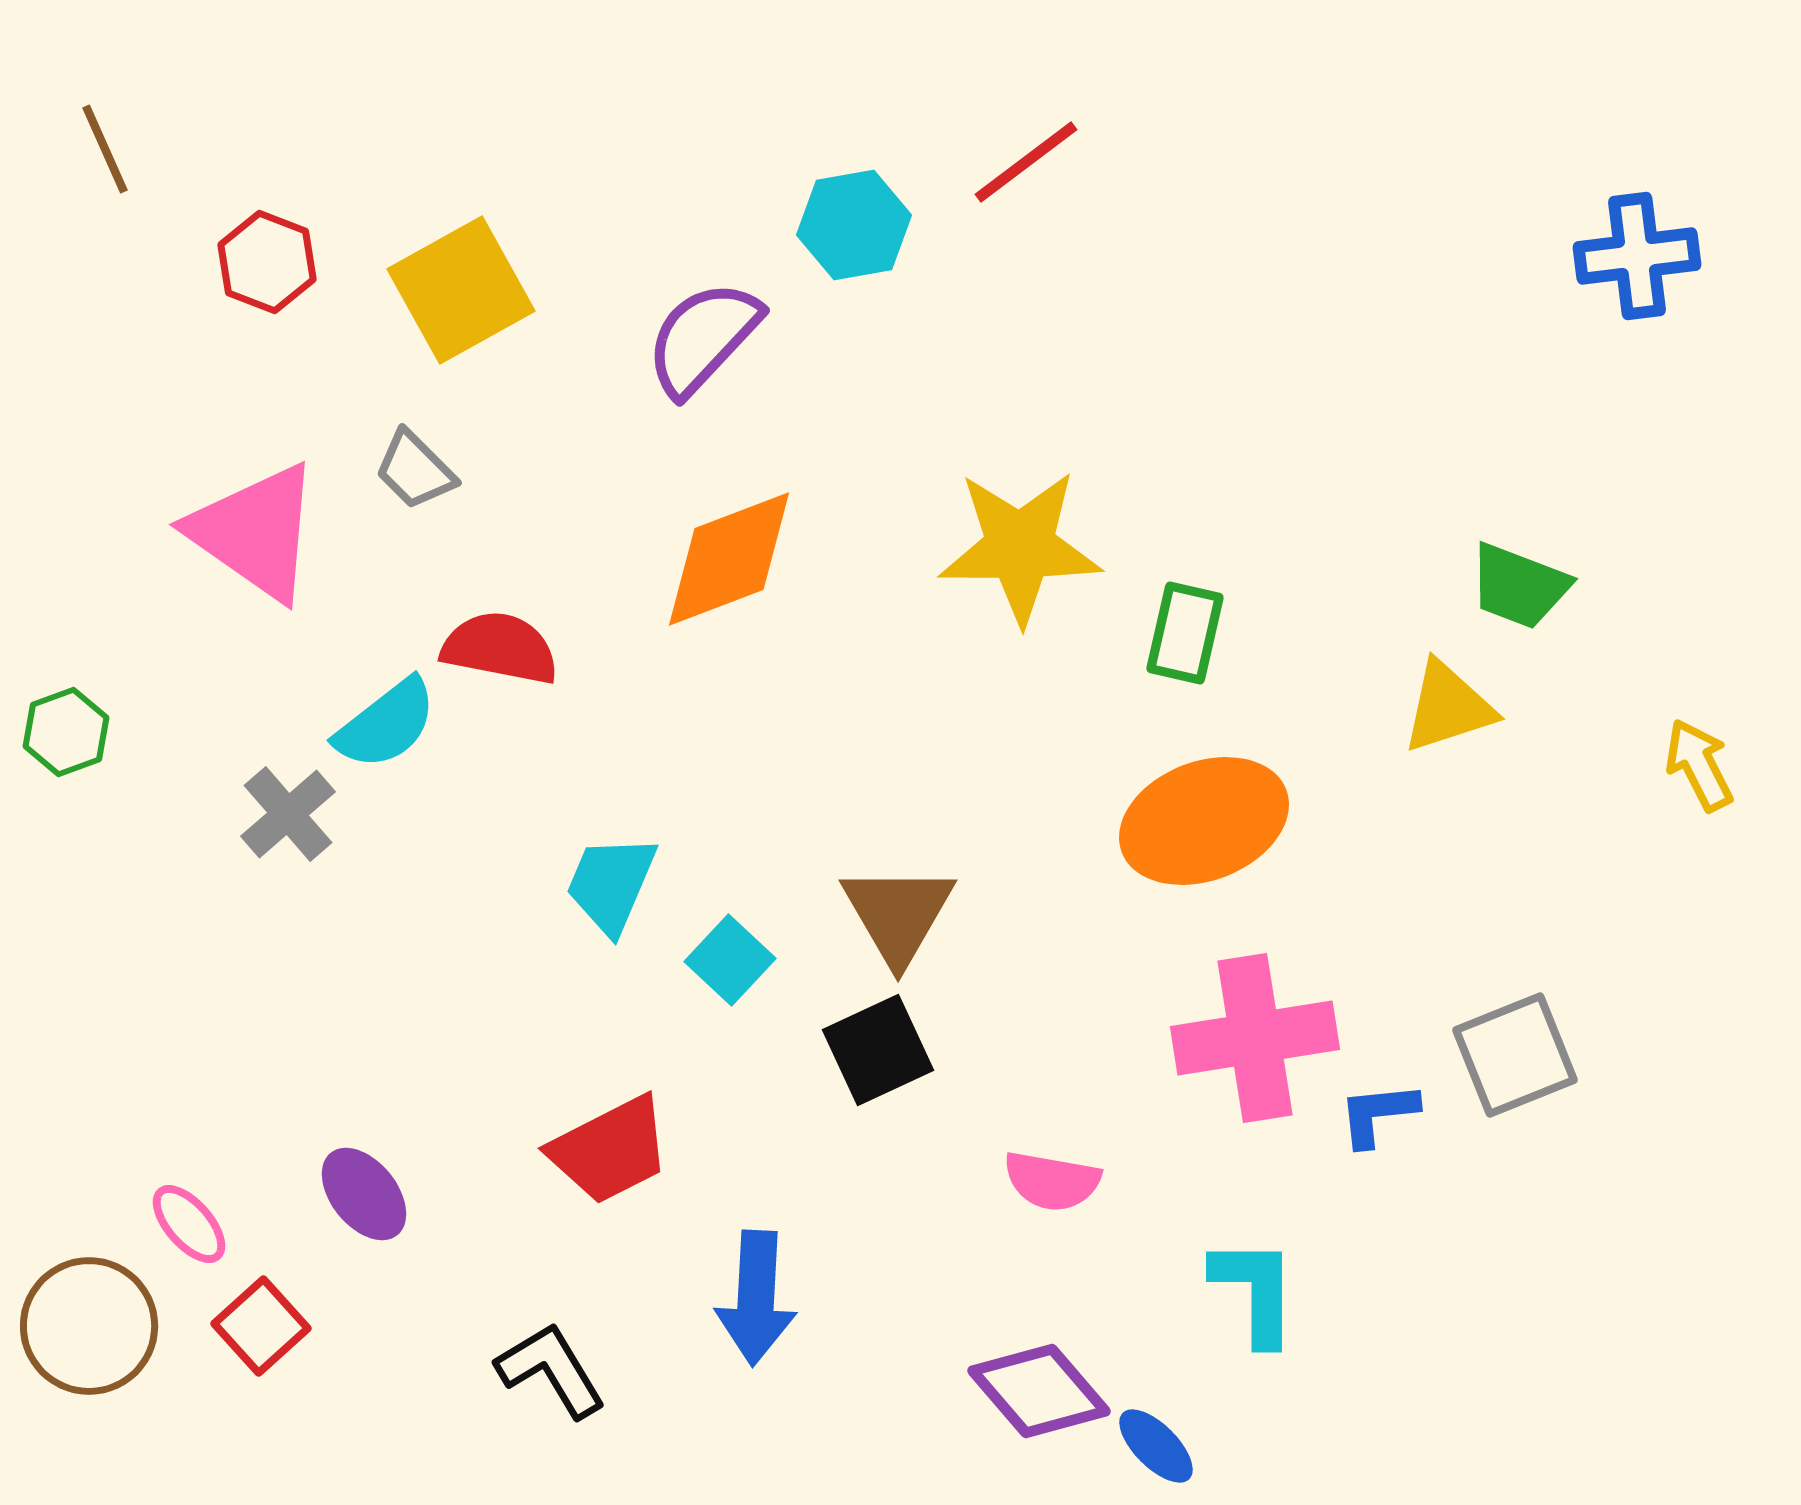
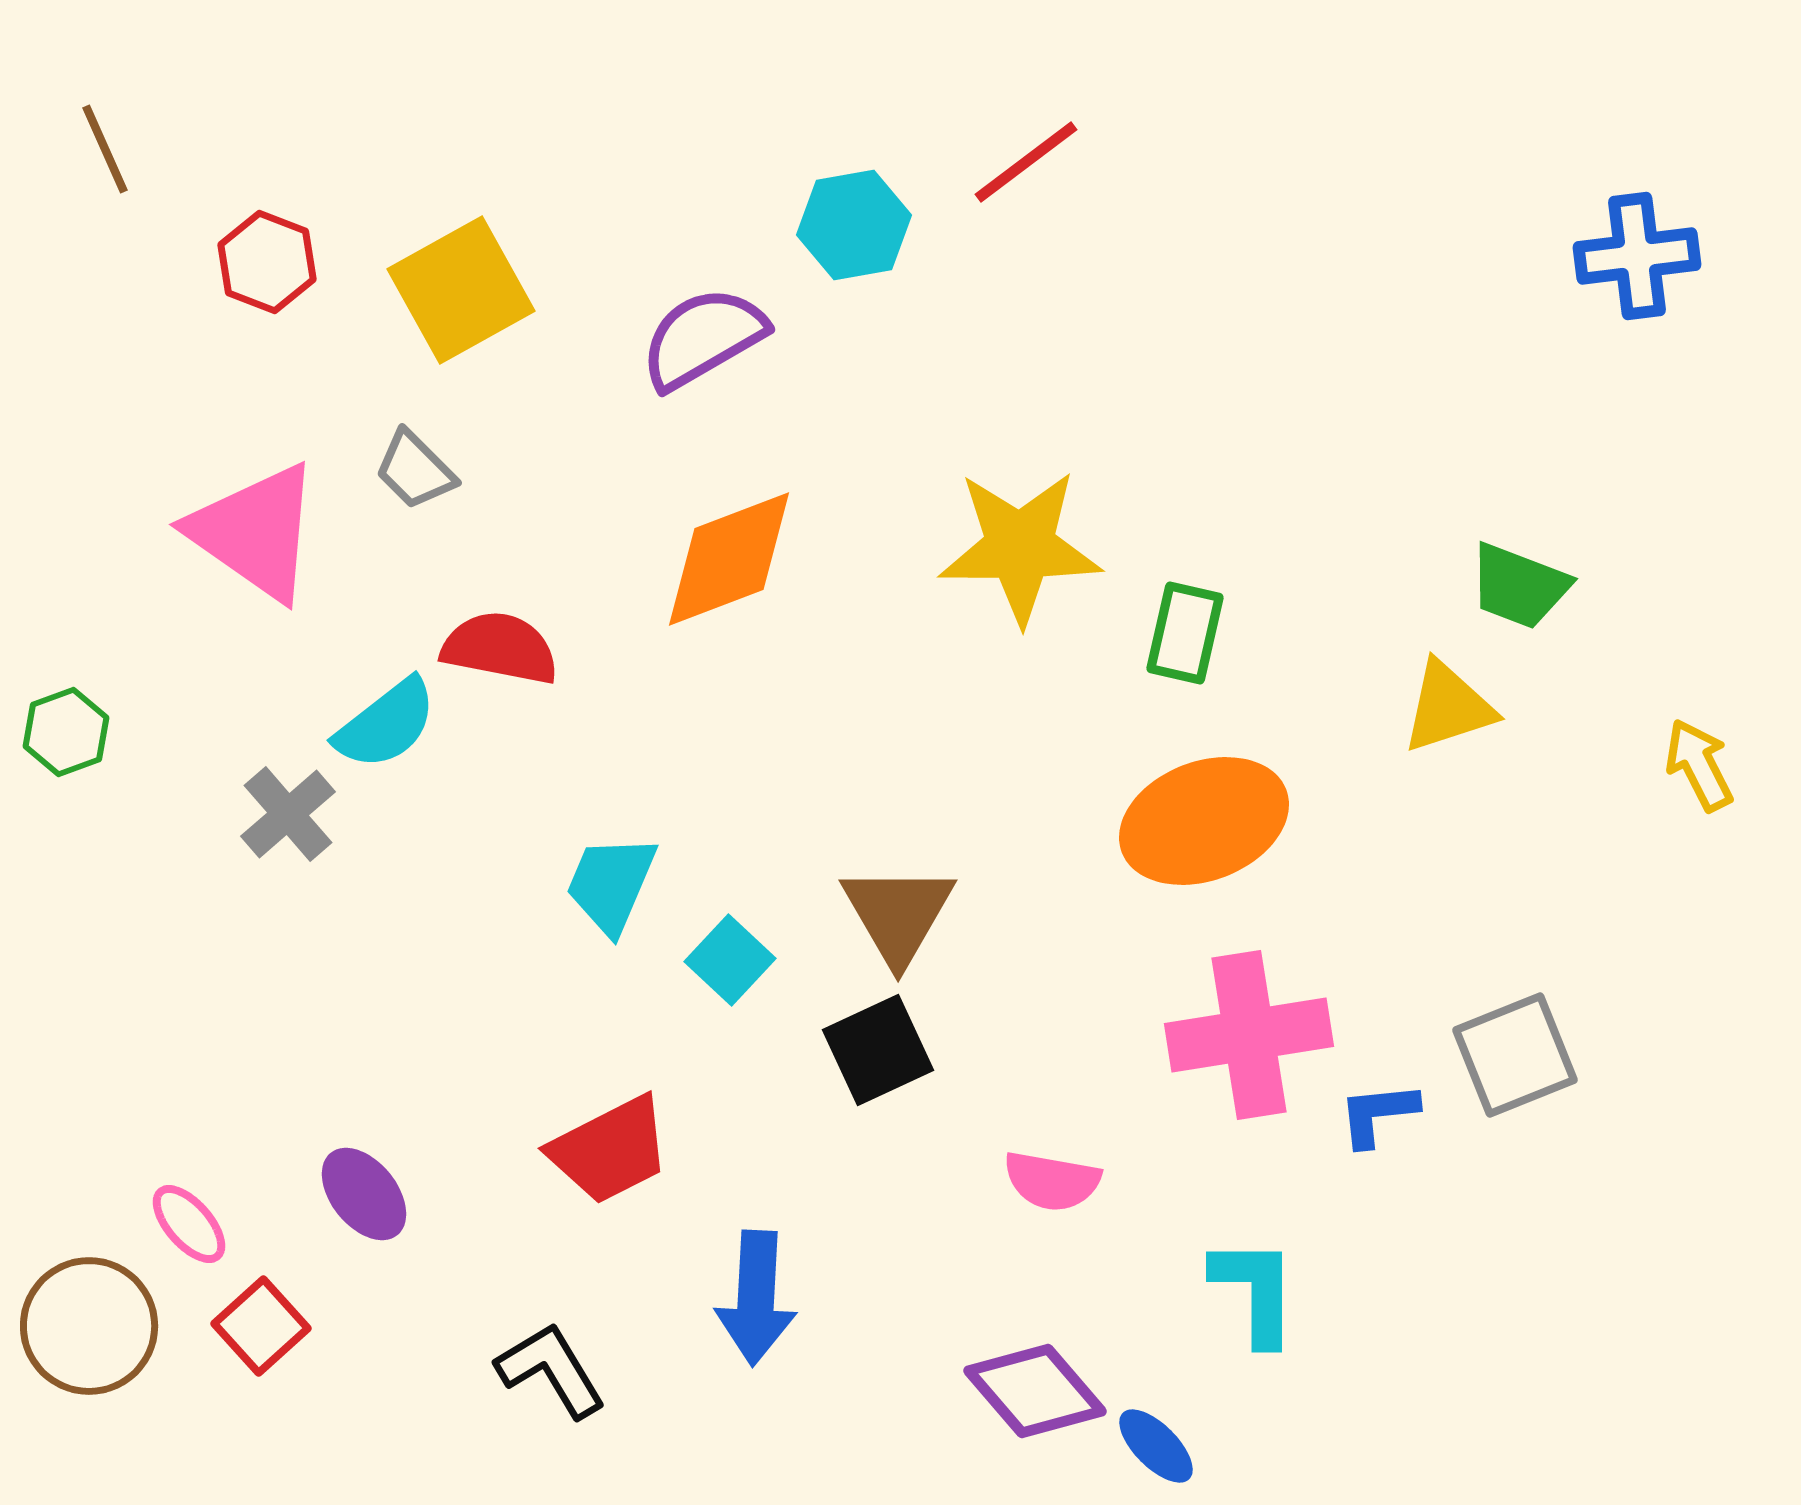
purple semicircle: rotated 17 degrees clockwise
pink cross: moved 6 px left, 3 px up
purple diamond: moved 4 px left
